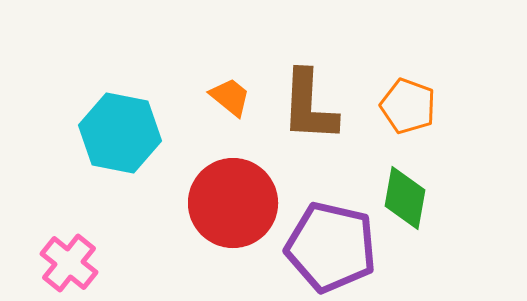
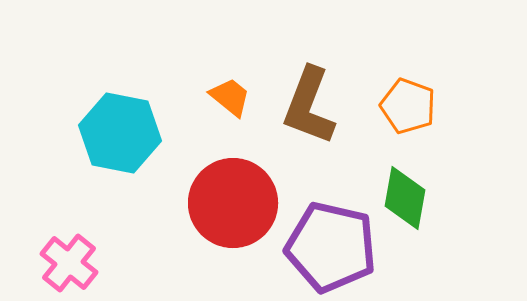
brown L-shape: rotated 18 degrees clockwise
